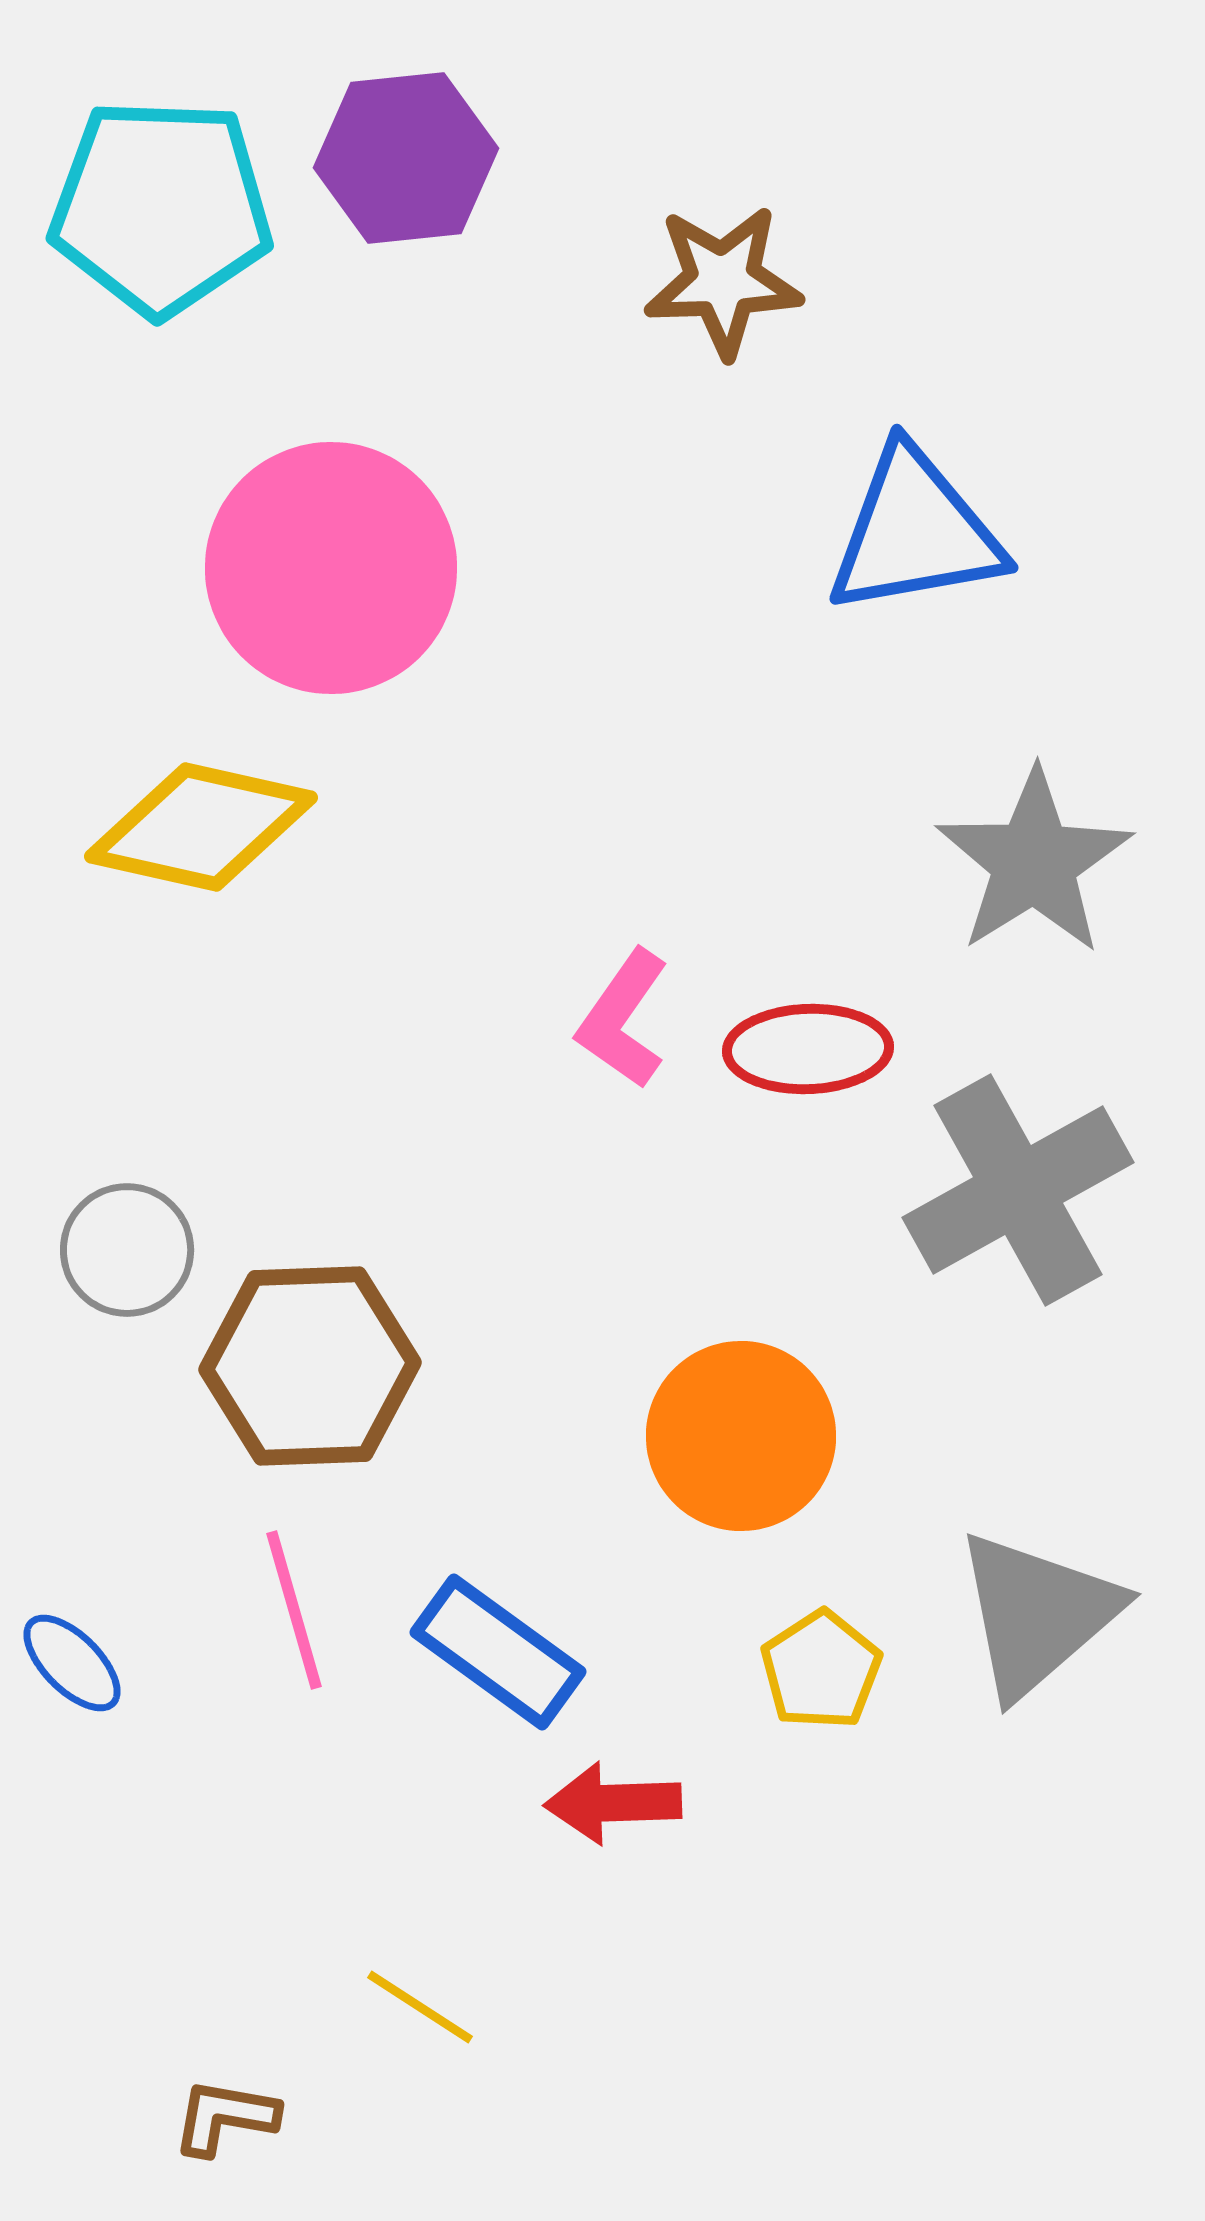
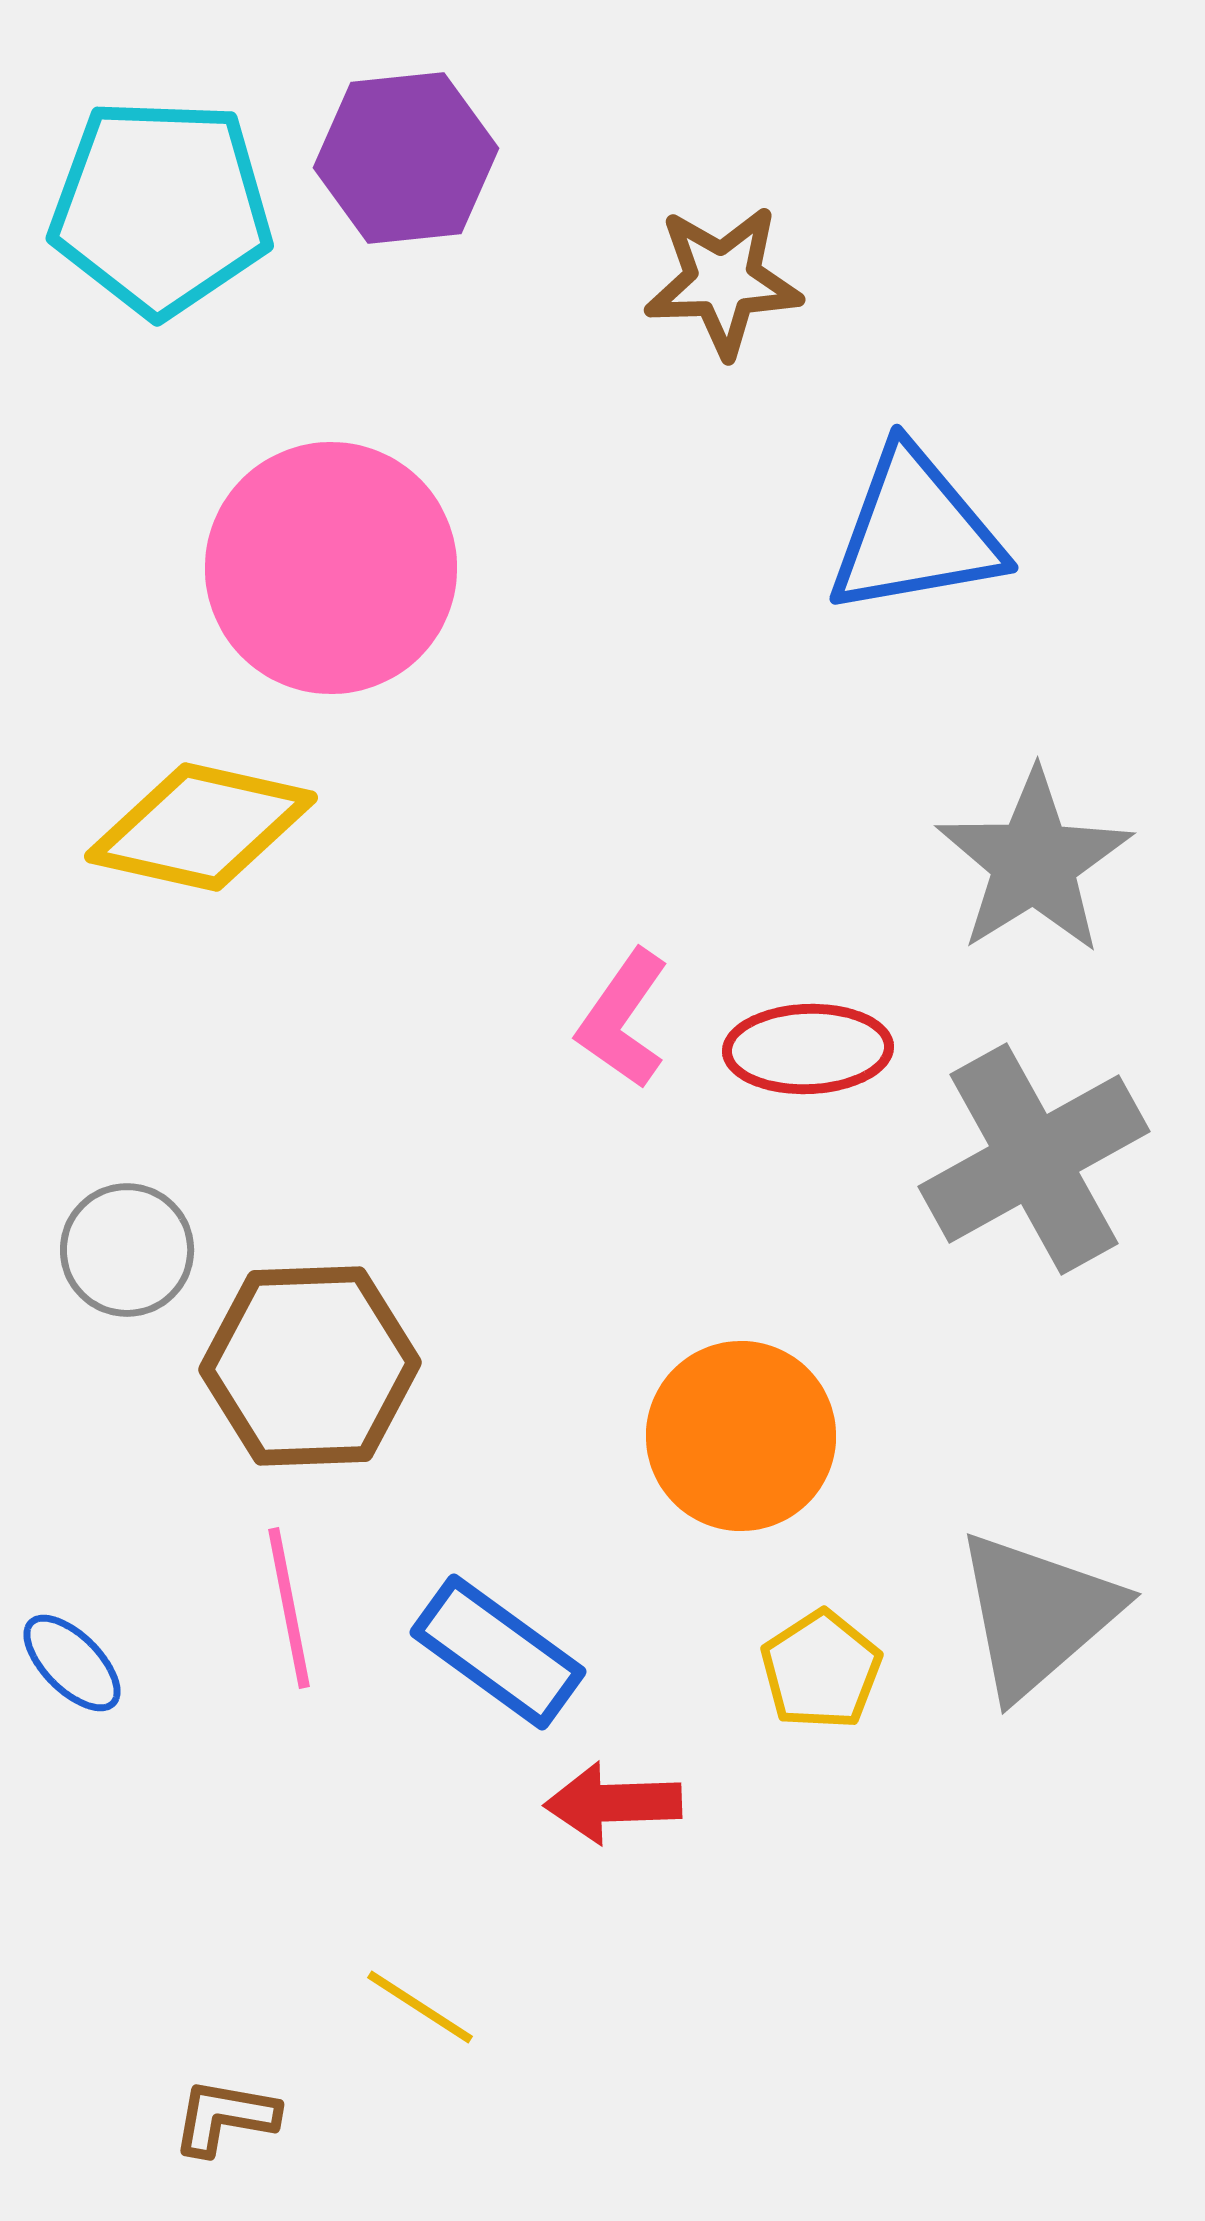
gray cross: moved 16 px right, 31 px up
pink line: moved 5 px left, 2 px up; rotated 5 degrees clockwise
